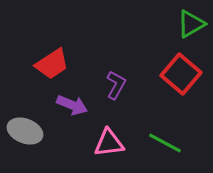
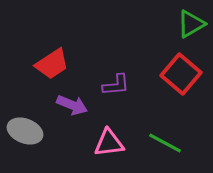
purple L-shape: rotated 56 degrees clockwise
